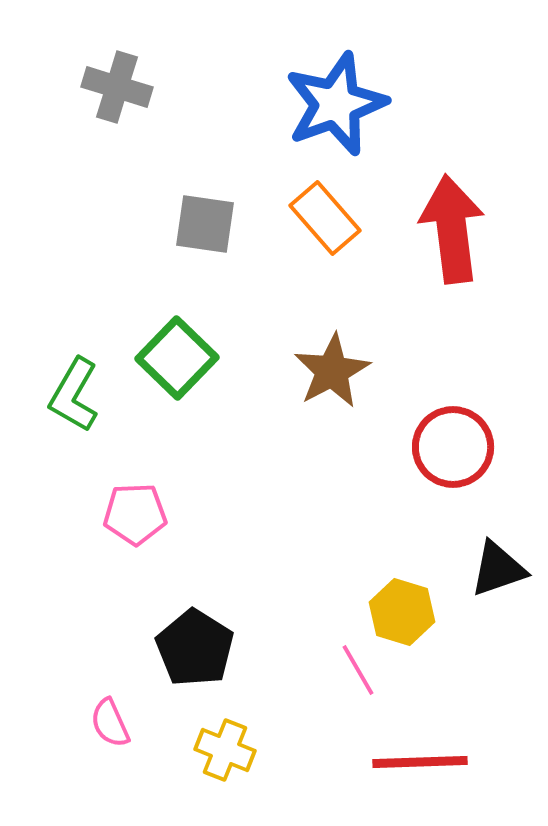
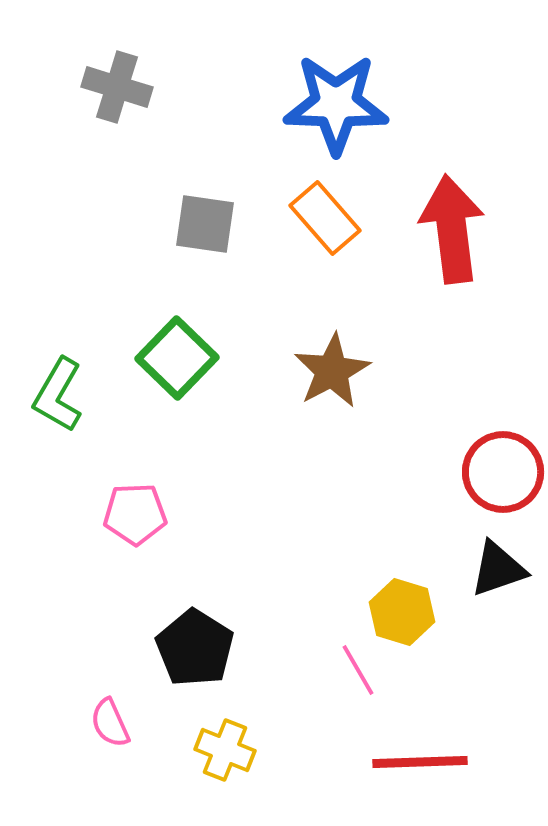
blue star: rotated 22 degrees clockwise
green L-shape: moved 16 px left
red circle: moved 50 px right, 25 px down
